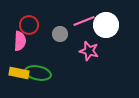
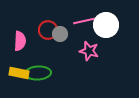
pink line: rotated 10 degrees clockwise
red circle: moved 19 px right, 5 px down
green ellipse: rotated 15 degrees counterclockwise
